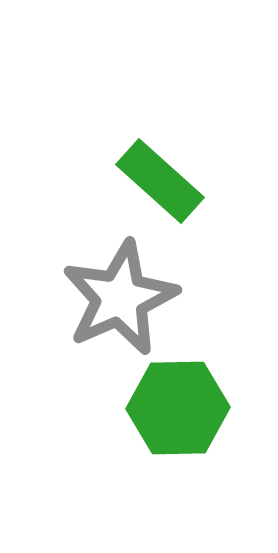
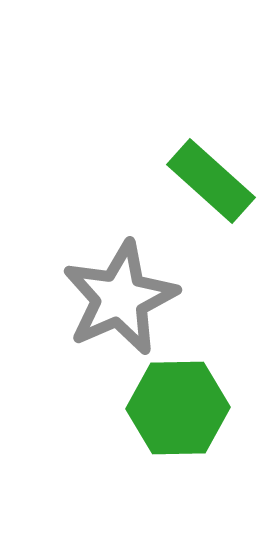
green rectangle: moved 51 px right
